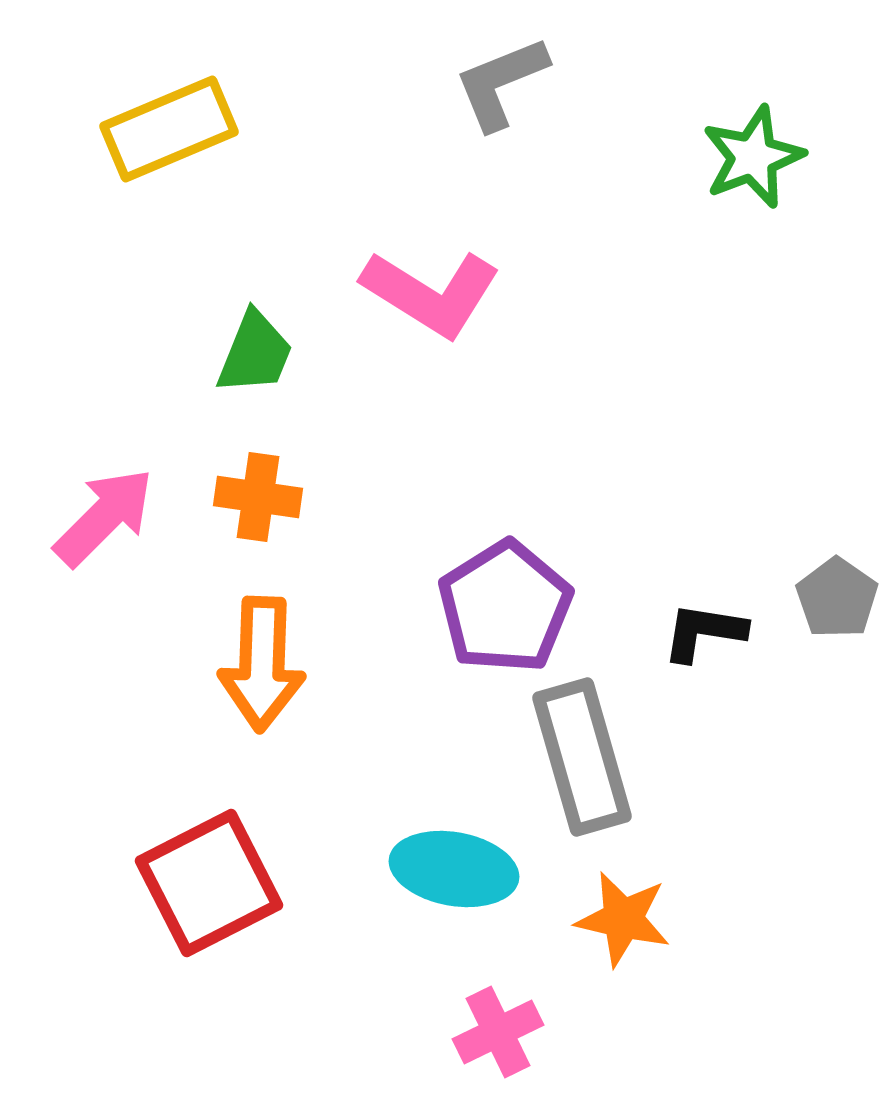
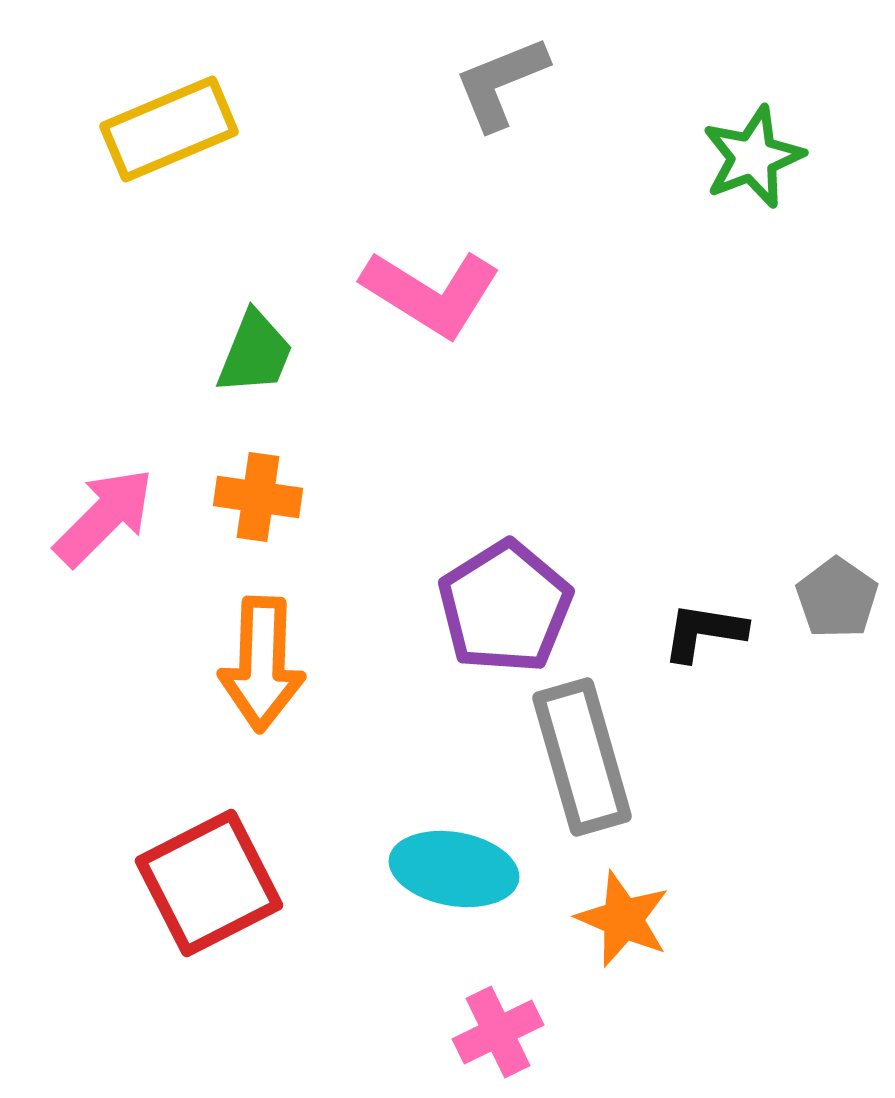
orange star: rotated 10 degrees clockwise
